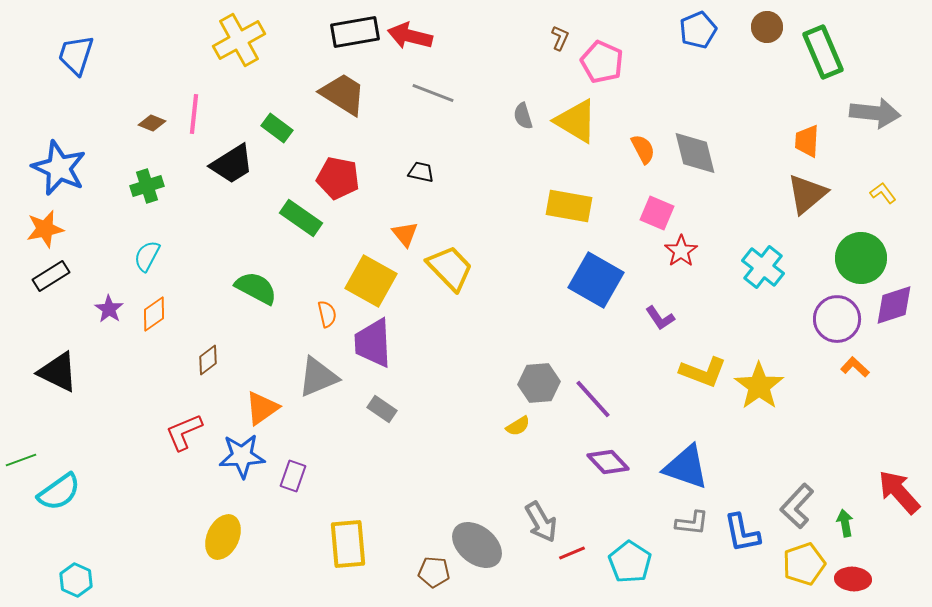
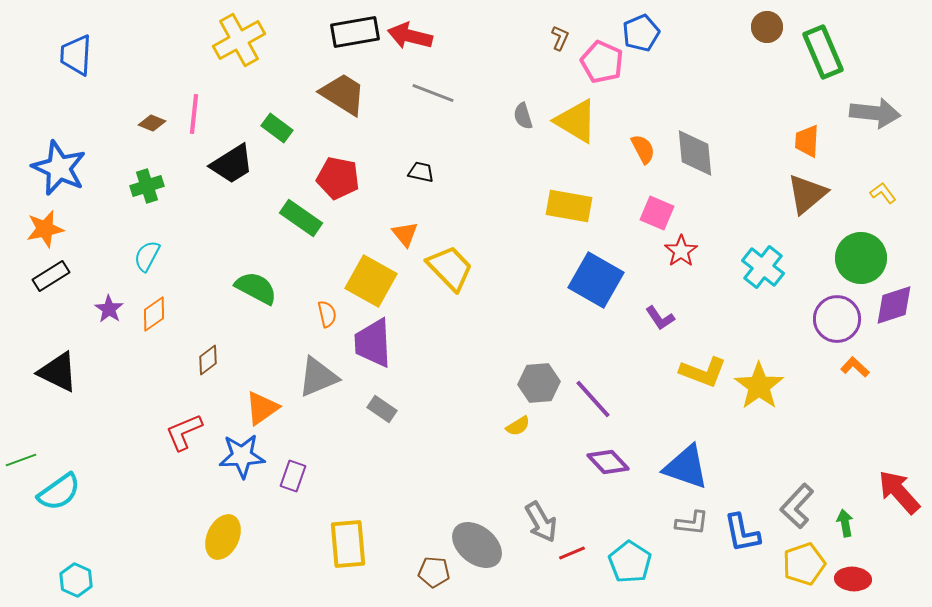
blue pentagon at (698, 30): moved 57 px left, 3 px down
blue trapezoid at (76, 55): rotated 15 degrees counterclockwise
gray diamond at (695, 153): rotated 9 degrees clockwise
